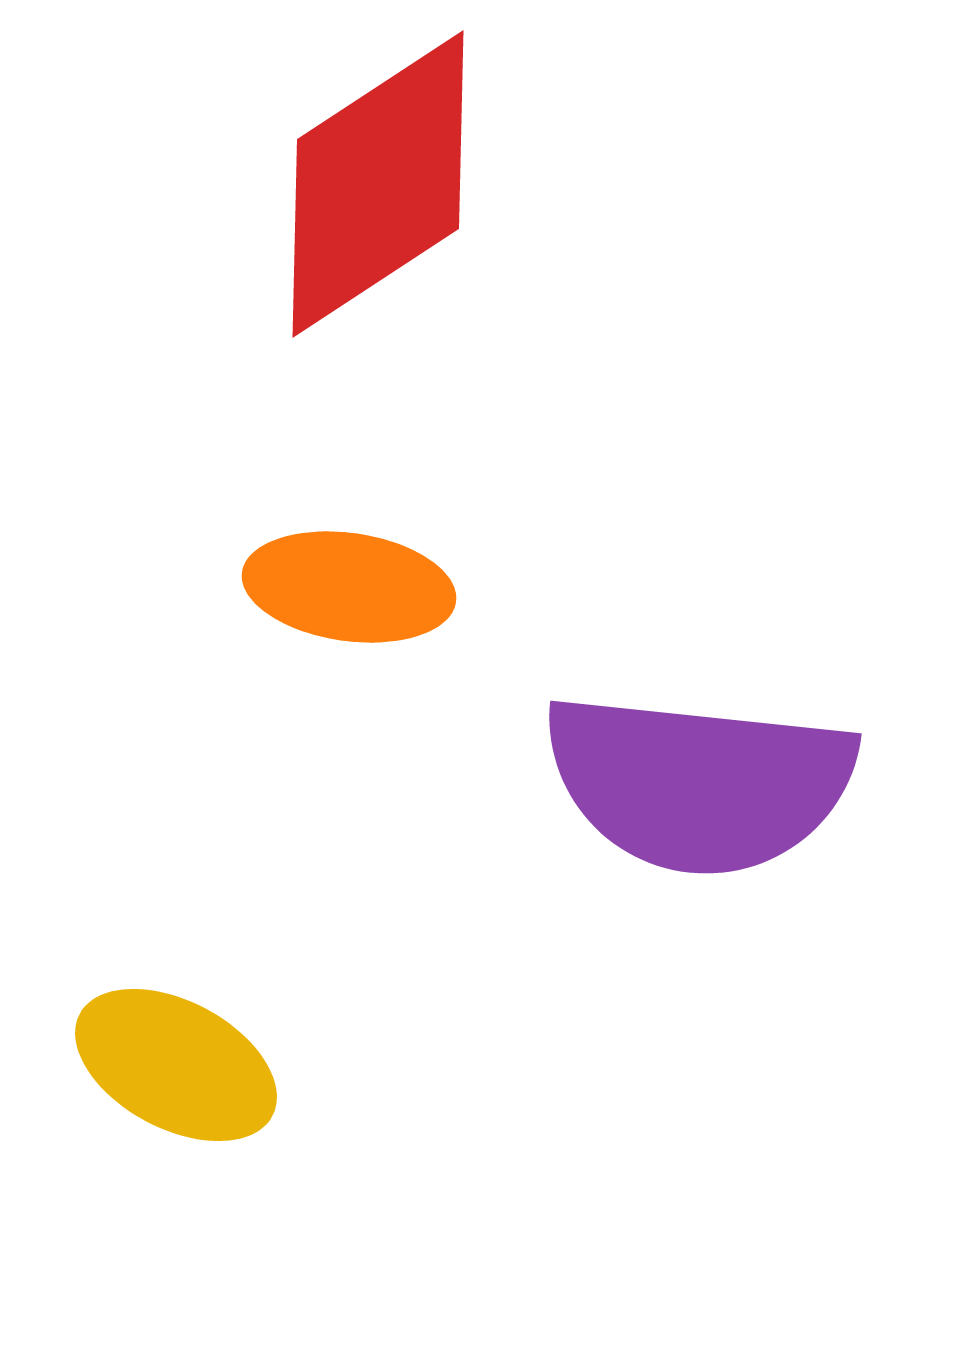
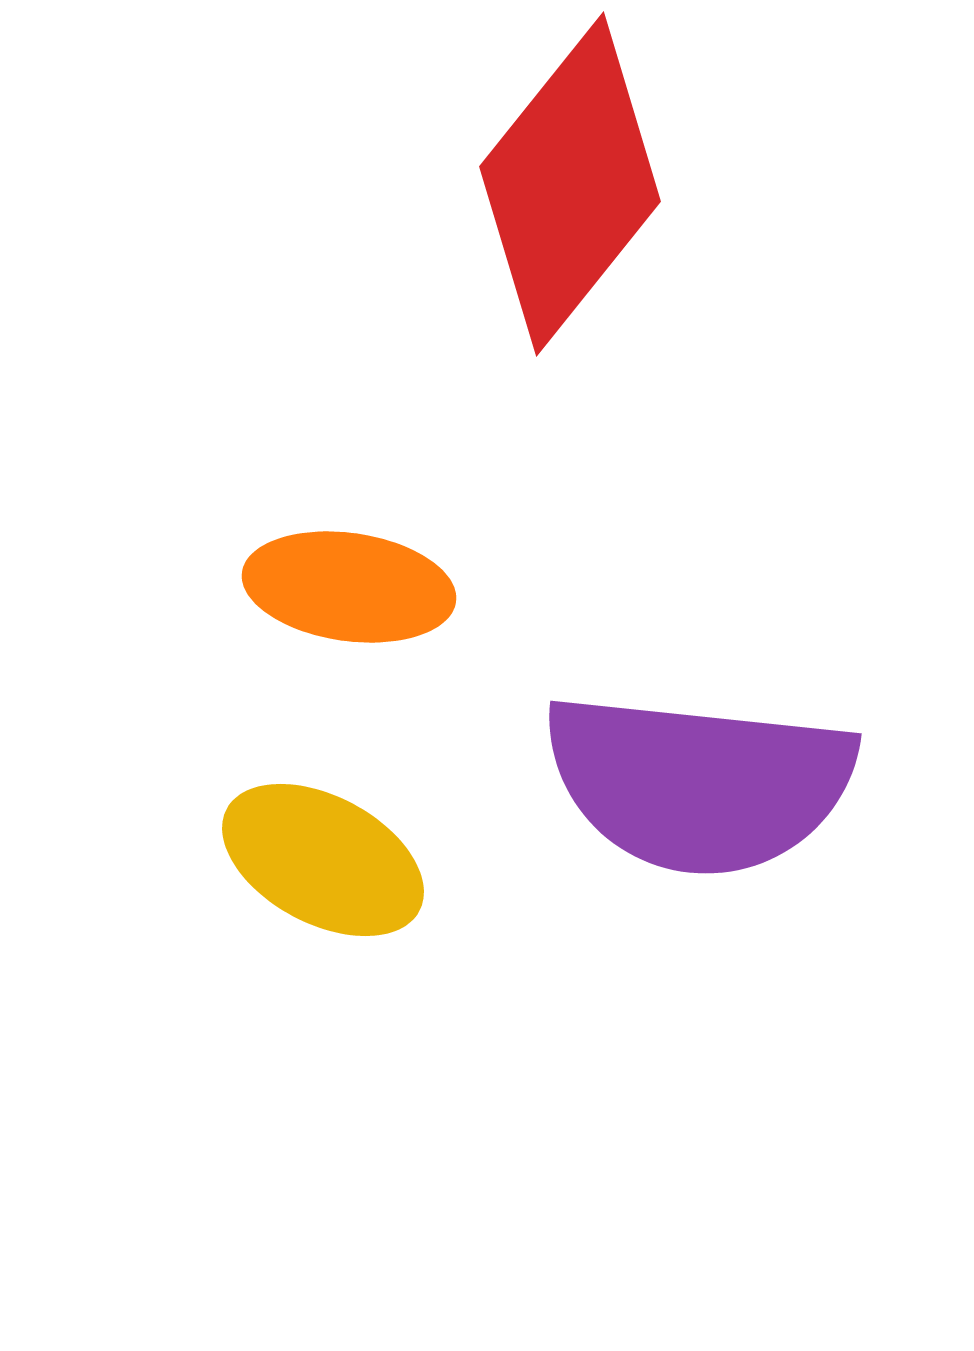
red diamond: moved 192 px right; rotated 18 degrees counterclockwise
yellow ellipse: moved 147 px right, 205 px up
